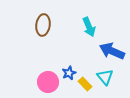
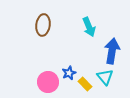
blue arrow: rotated 75 degrees clockwise
